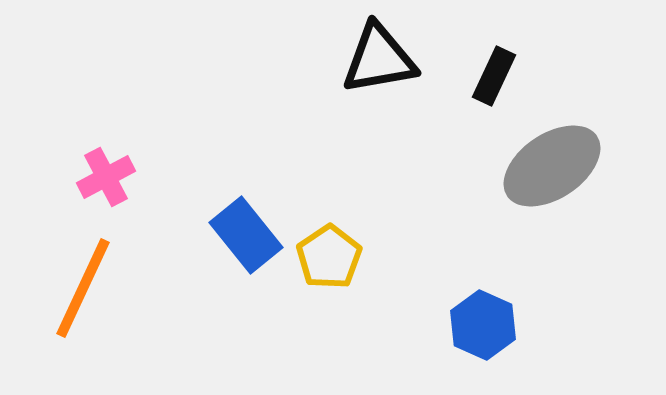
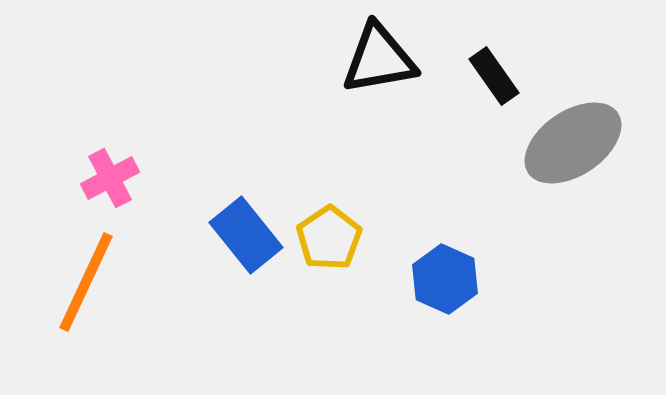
black rectangle: rotated 60 degrees counterclockwise
gray ellipse: moved 21 px right, 23 px up
pink cross: moved 4 px right, 1 px down
yellow pentagon: moved 19 px up
orange line: moved 3 px right, 6 px up
blue hexagon: moved 38 px left, 46 px up
